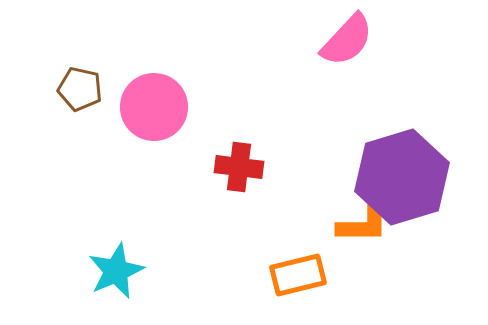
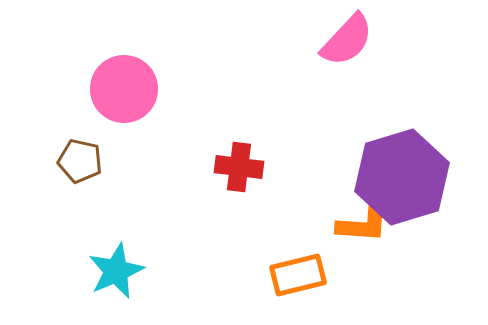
brown pentagon: moved 72 px down
pink circle: moved 30 px left, 18 px up
orange L-shape: rotated 4 degrees clockwise
